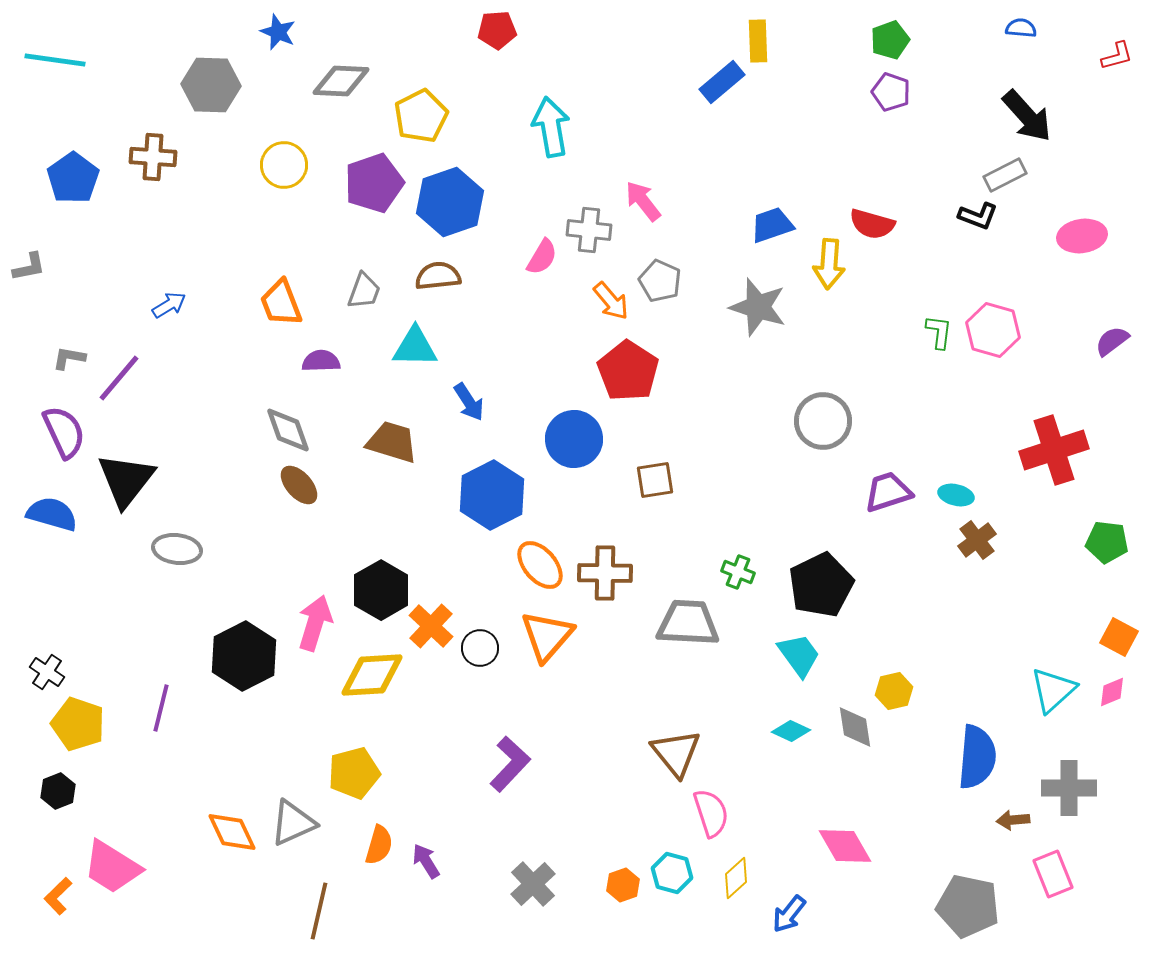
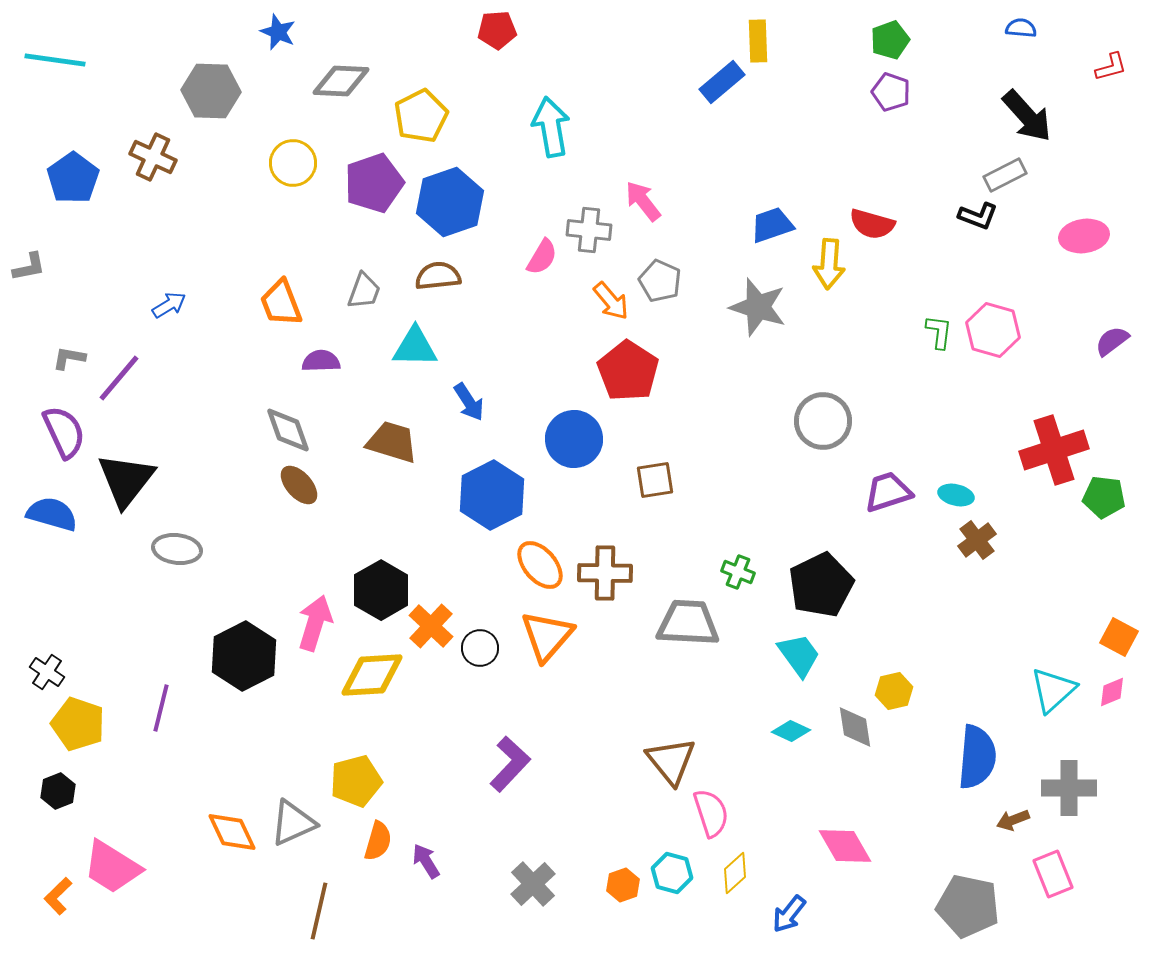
red L-shape at (1117, 56): moved 6 px left, 11 px down
gray hexagon at (211, 85): moved 6 px down
brown cross at (153, 157): rotated 21 degrees clockwise
yellow circle at (284, 165): moved 9 px right, 2 px up
pink ellipse at (1082, 236): moved 2 px right
green pentagon at (1107, 542): moved 3 px left, 45 px up
brown triangle at (676, 753): moved 5 px left, 8 px down
yellow pentagon at (354, 773): moved 2 px right, 8 px down
brown arrow at (1013, 820): rotated 16 degrees counterclockwise
orange semicircle at (379, 845): moved 1 px left, 4 px up
yellow diamond at (736, 878): moved 1 px left, 5 px up
